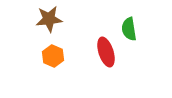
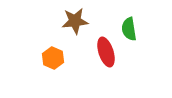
brown star: moved 26 px right, 2 px down
orange hexagon: moved 2 px down
